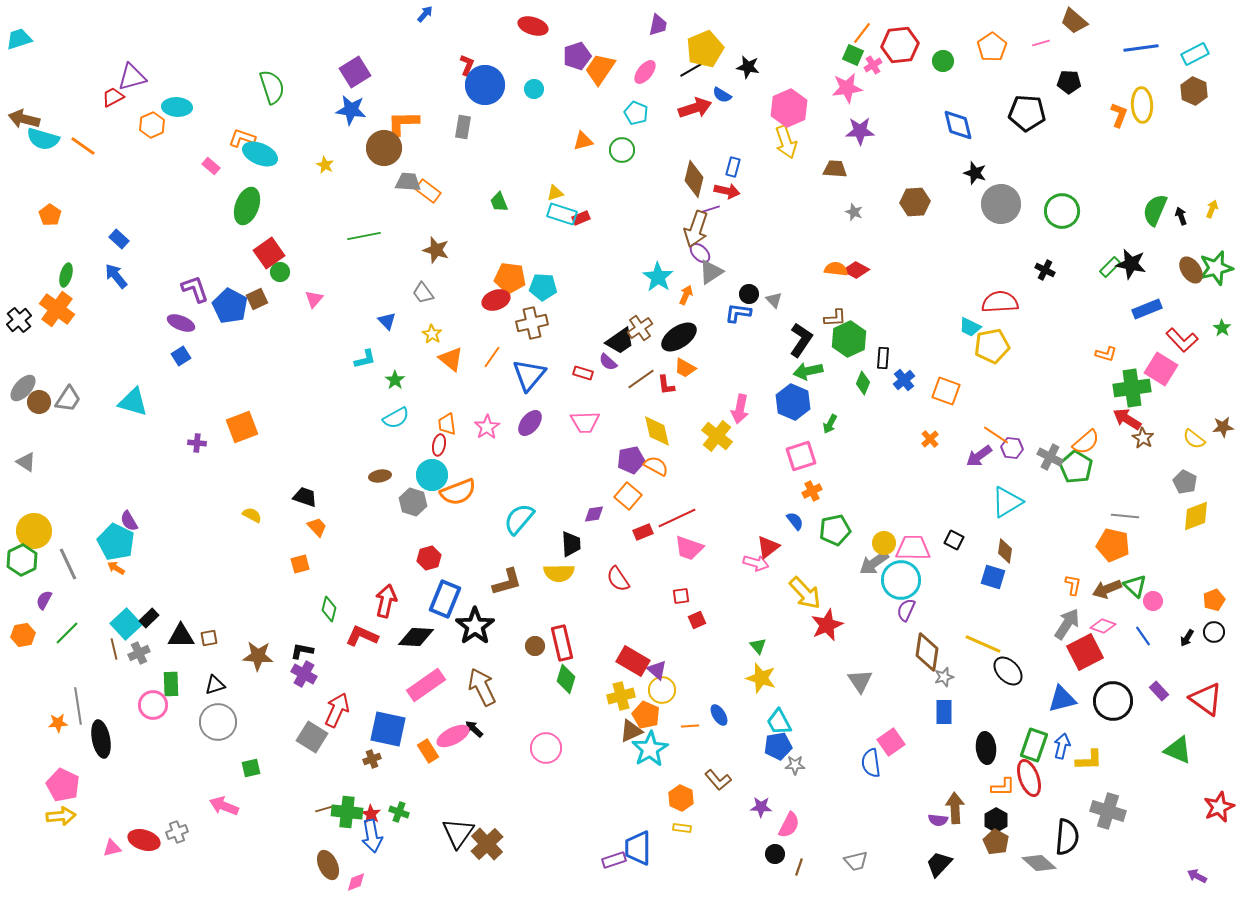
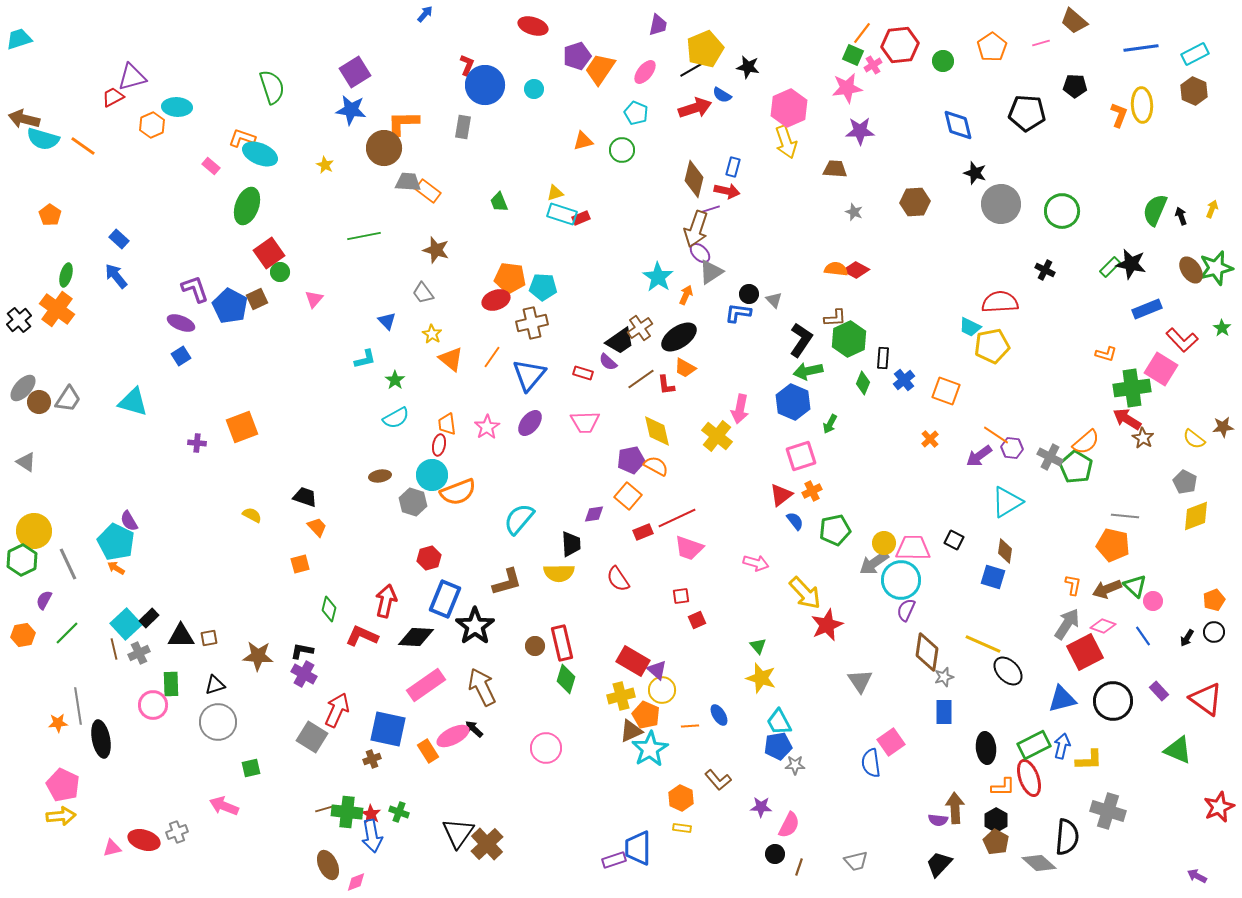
black pentagon at (1069, 82): moved 6 px right, 4 px down
red triangle at (768, 547): moved 13 px right, 52 px up
green rectangle at (1034, 745): rotated 44 degrees clockwise
